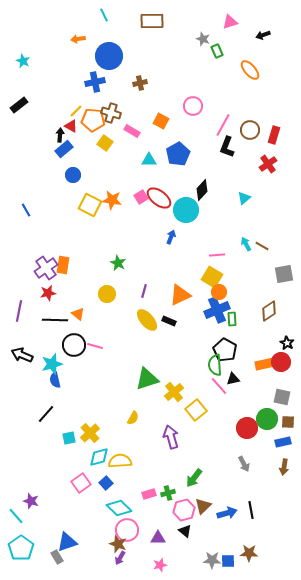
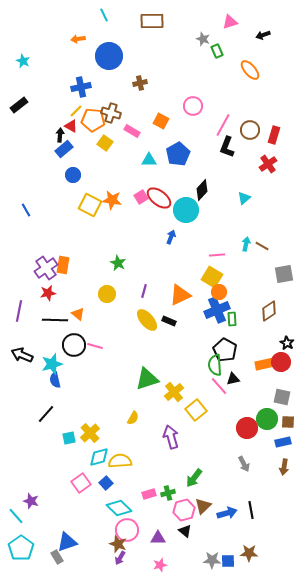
blue cross at (95, 82): moved 14 px left, 5 px down
cyan arrow at (246, 244): rotated 40 degrees clockwise
